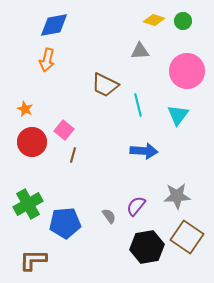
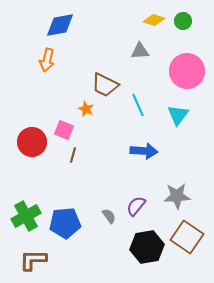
blue diamond: moved 6 px right
cyan line: rotated 10 degrees counterclockwise
orange star: moved 61 px right
pink square: rotated 18 degrees counterclockwise
green cross: moved 2 px left, 12 px down
